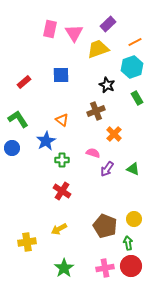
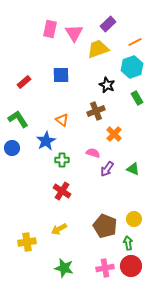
green star: rotated 24 degrees counterclockwise
